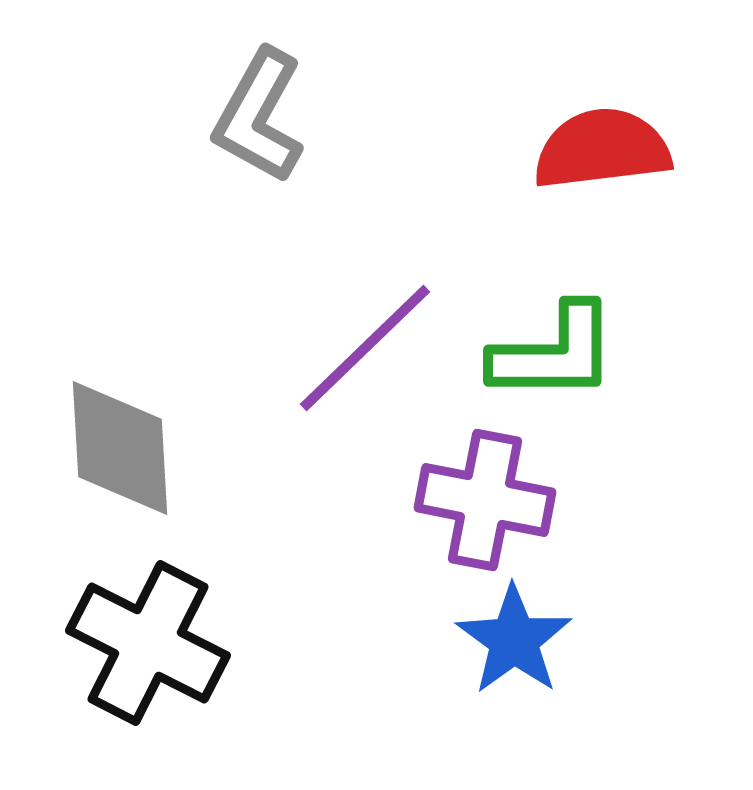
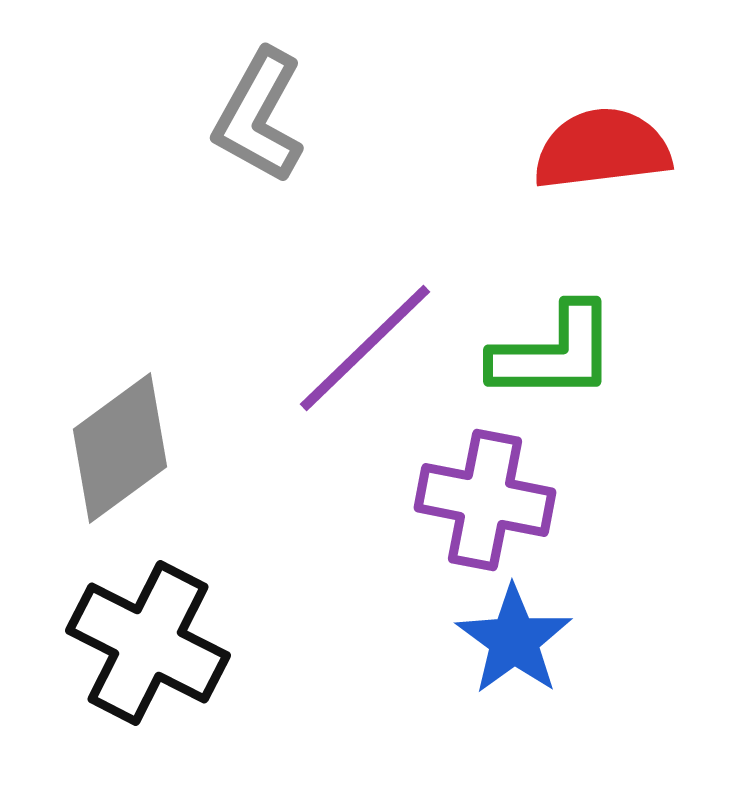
gray diamond: rotated 57 degrees clockwise
